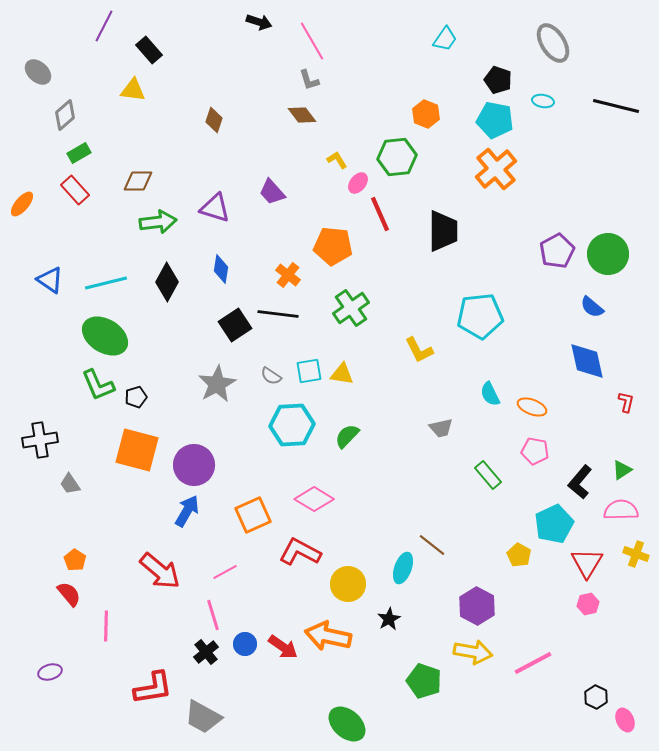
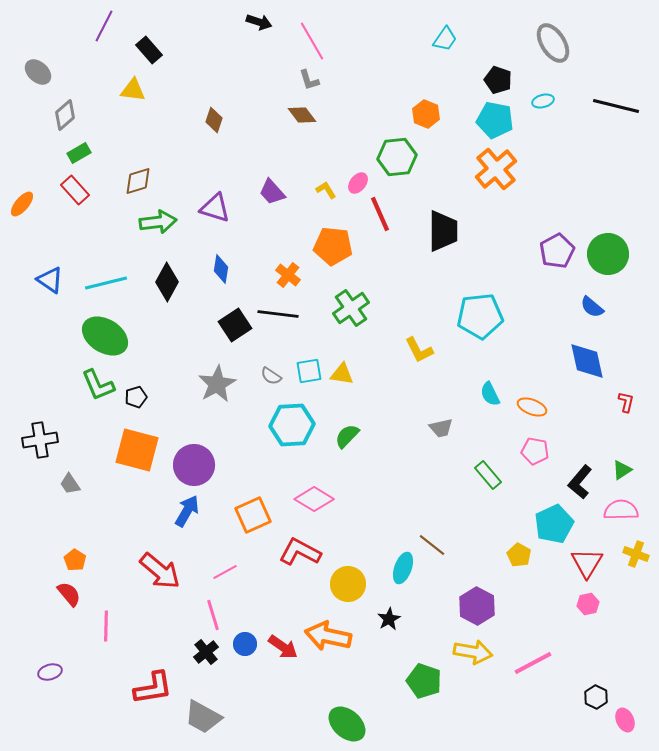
cyan ellipse at (543, 101): rotated 25 degrees counterclockwise
yellow L-shape at (337, 160): moved 11 px left, 30 px down
brown diamond at (138, 181): rotated 16 degrees counterclockwise
